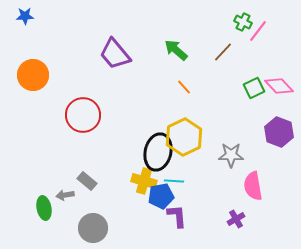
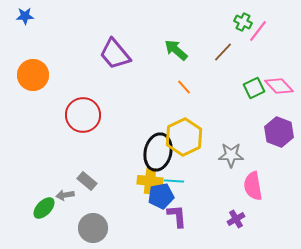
yellow cross: moved 6 px right; rotated 10 degrees counterclockwise
green ellipse: rotated 55 degrees clockwise
